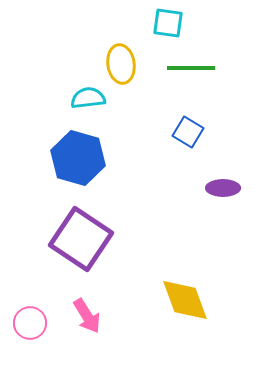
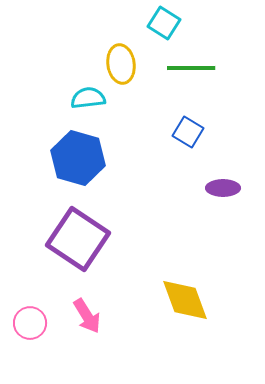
cyan square: moved 4 px left; rotated 24 degrees clockwise
purple square: moved 3 px left
